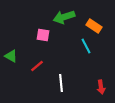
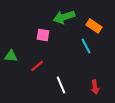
green triangle: rotated 24 degrees counterclockwise
white line: moved 2 px down; rotated 18 degrees counterclockwise
red arrow: moved 6 px left
